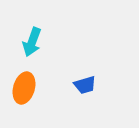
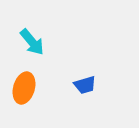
cyan arrow: rotated 60 degrees counterclockwise
